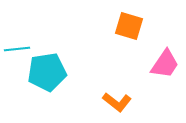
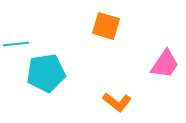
orange square: moved 23 px left
cyan line: moved 1 px left, 5 px up
cyan pentagon: moved 1 px left, 1 px down
